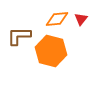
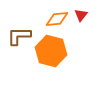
red triangle: moved 4 px up
